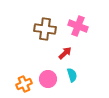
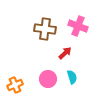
cyan semicircle: moved 2 px down
orange cross: moved 9 px left, 1 px down
